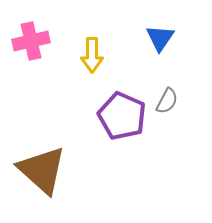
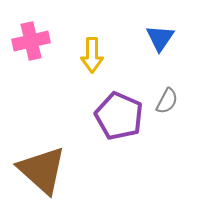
purple pentagon: moved 3 px left
